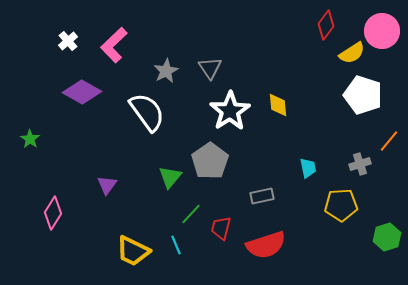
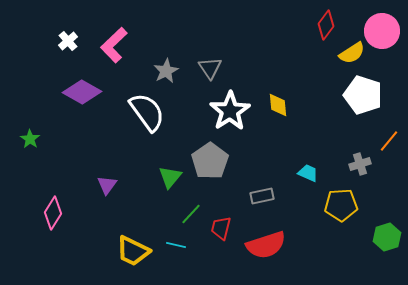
cyan trapezoid: moved 5 px down; rotated 55 degrees counterclockwise
cyan line: rotated 54 degrees counterclockwise
